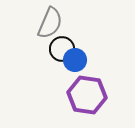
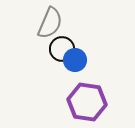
purple hexagon: moved 7 px down
